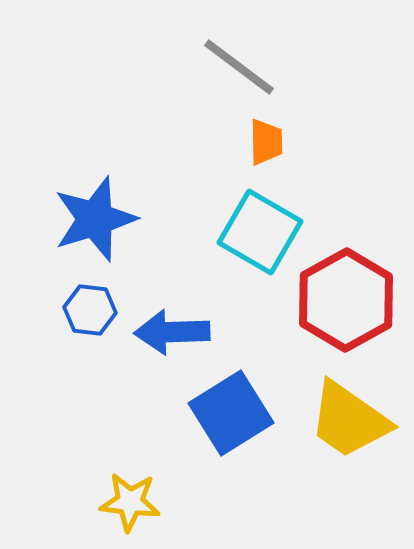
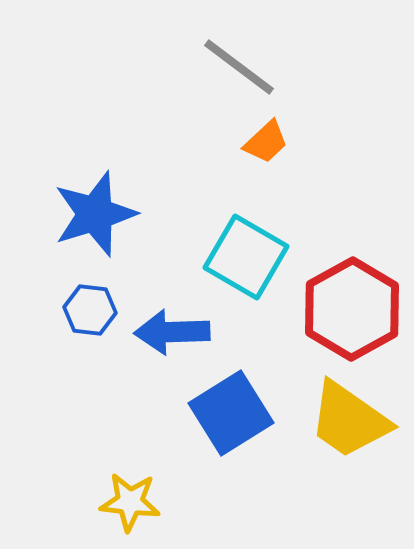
orange trapezoid: rotated 48 degrees clockwise
blue star: moved 5 px up
cyan square: moved 14 px left, 25 px down
red hexagon: moved 6 px right, 9 px down
